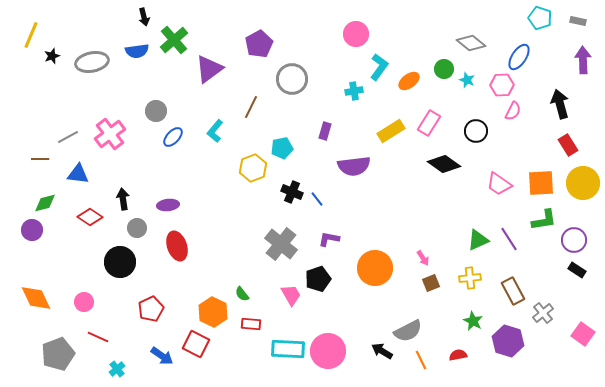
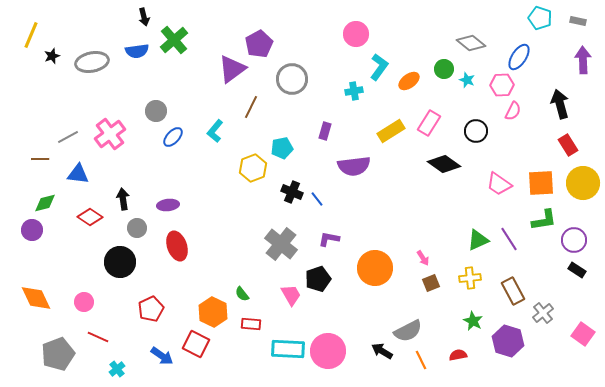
purple triangle at (209, 69): moved 23 px right
